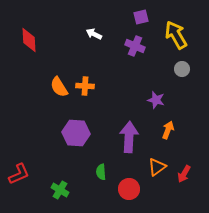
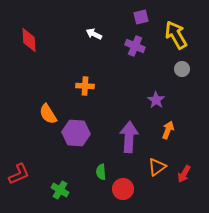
orange semicircle: moved 11 px left, 27 px down
purple star: rotated 18 degrees clockwise
red circle: moved 6 px left
